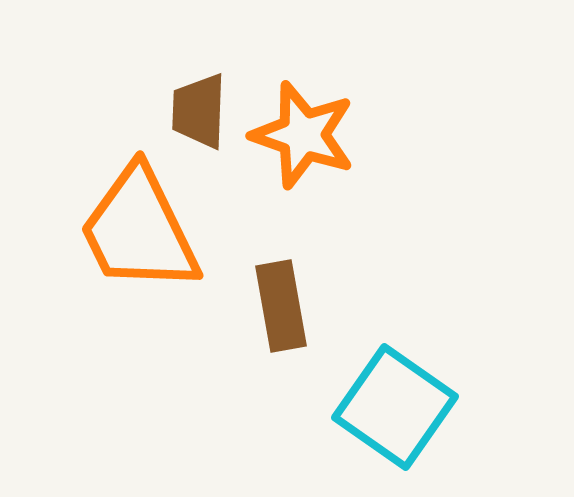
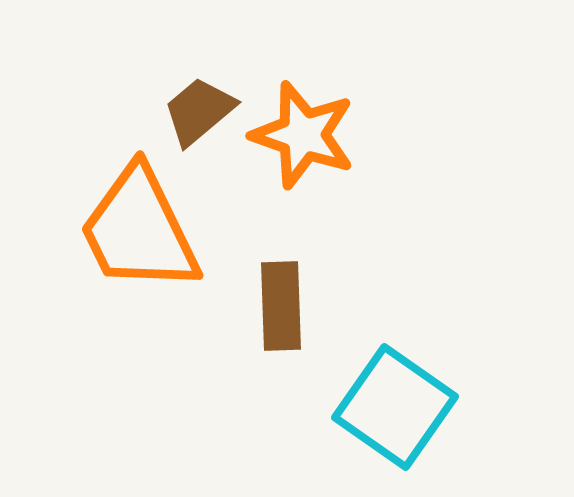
brown trapezoid: rotated 48 degrees clockwise
brown rectangle: rotated 8 degrees clockwise
